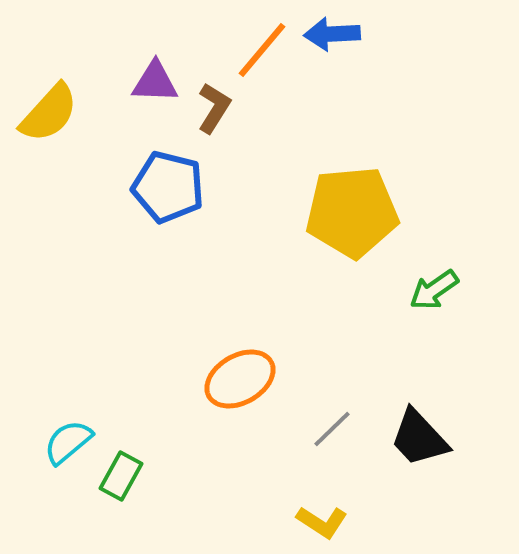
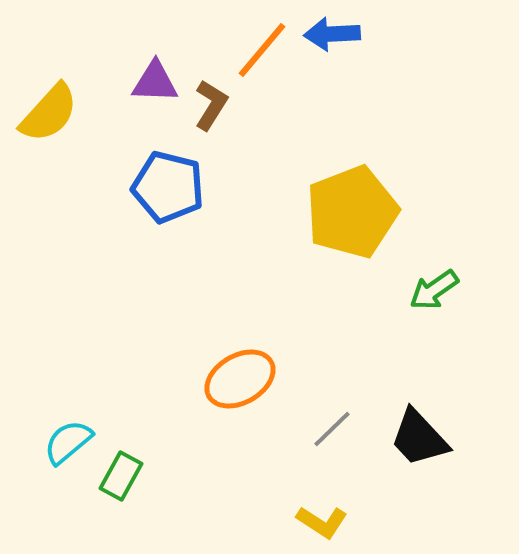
brown L-shape: moved 3 px left, 3 px up
yellow pentagon: rotated 16 degrees counterclockwise
